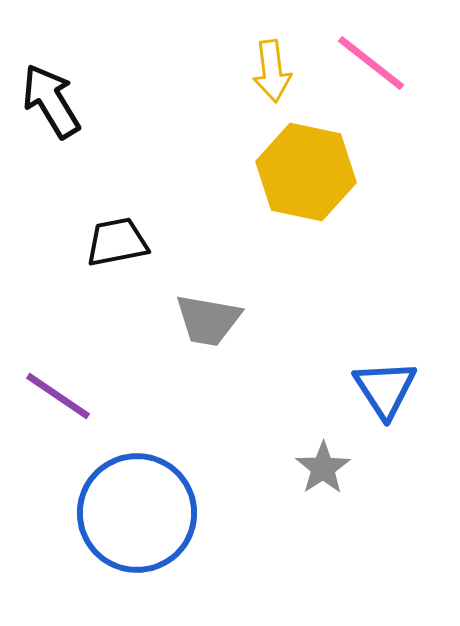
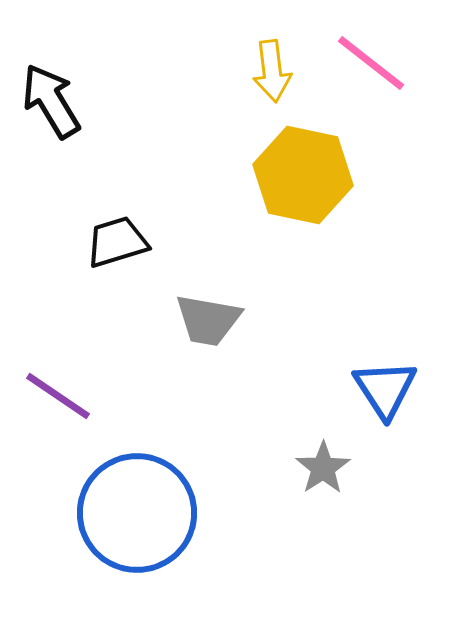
yellow hexagon: moved 3 px left, 3 px down
black trapezoid: rotated 6 degrees counterclockwise
